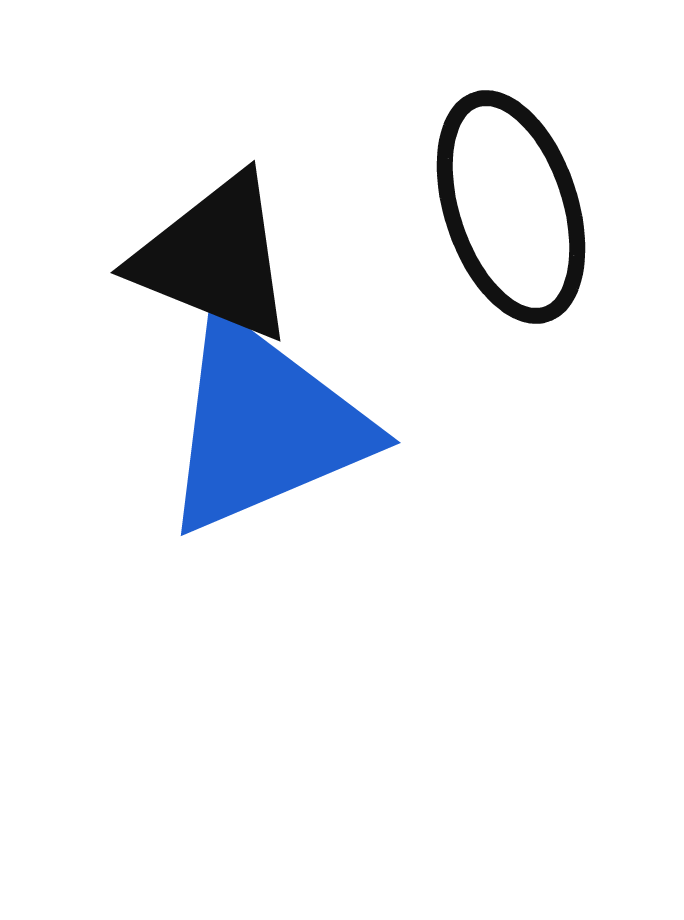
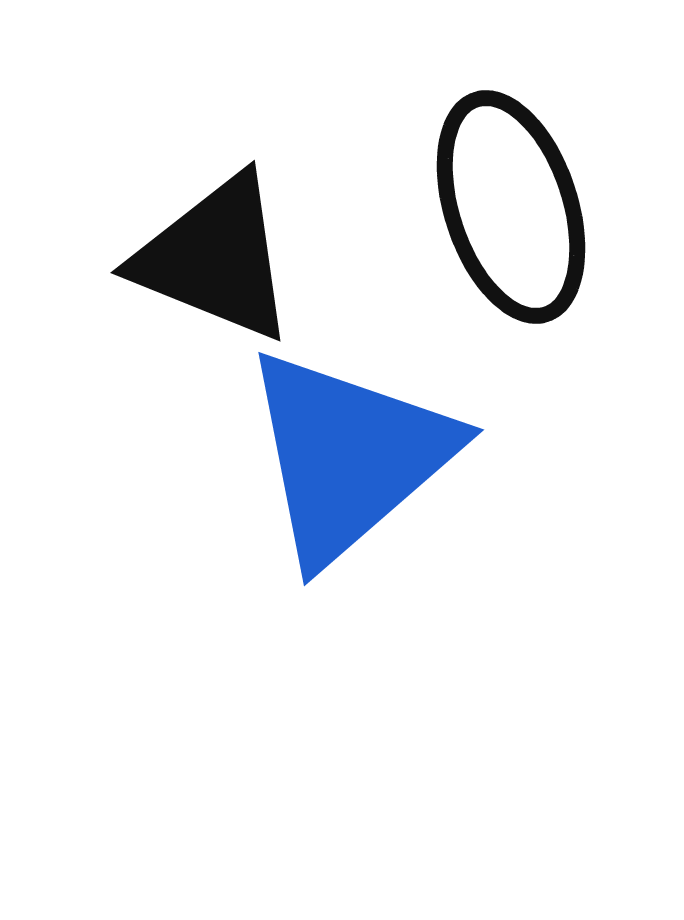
blue triangle: moved 85 px right, 30 px down; rotated 18 degrees counterclockwise
